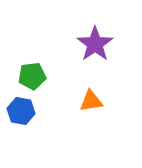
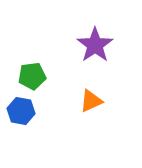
purple star: moved 1 px down
orange triangle: rotated 15 degrees counterclockwise
